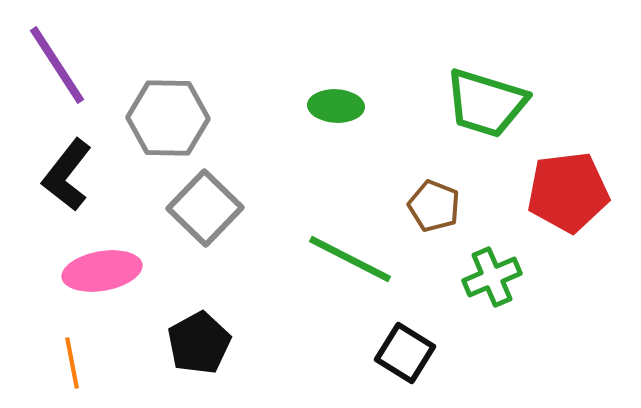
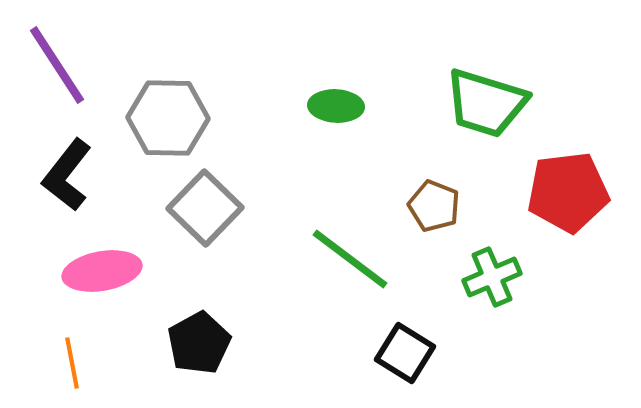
green line: rotated 10 degrees clockwise
